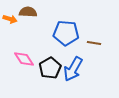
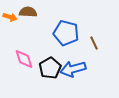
orange arrow: moved 2 px up
blue pentagon: rotated 10 degrees clockwise
brown line: rotated 56 degrees clockwise
pink diamond: rotated 15 degrees clockwise
blue arrow: rotated 45 degrees clockwise
